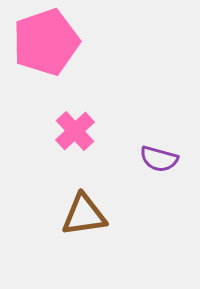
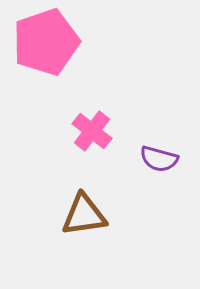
pink cross: moved 17 px right; rotated 9 degrees counterclockwise
